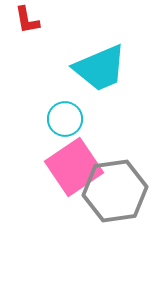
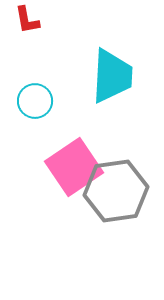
cyan trapezoid: moved 12 px right, 8 px down; rotated 64 degrees counterclockwise
cyan circle: moved 30 px left, 18 px up
gray hexagon: moved 1 px right
